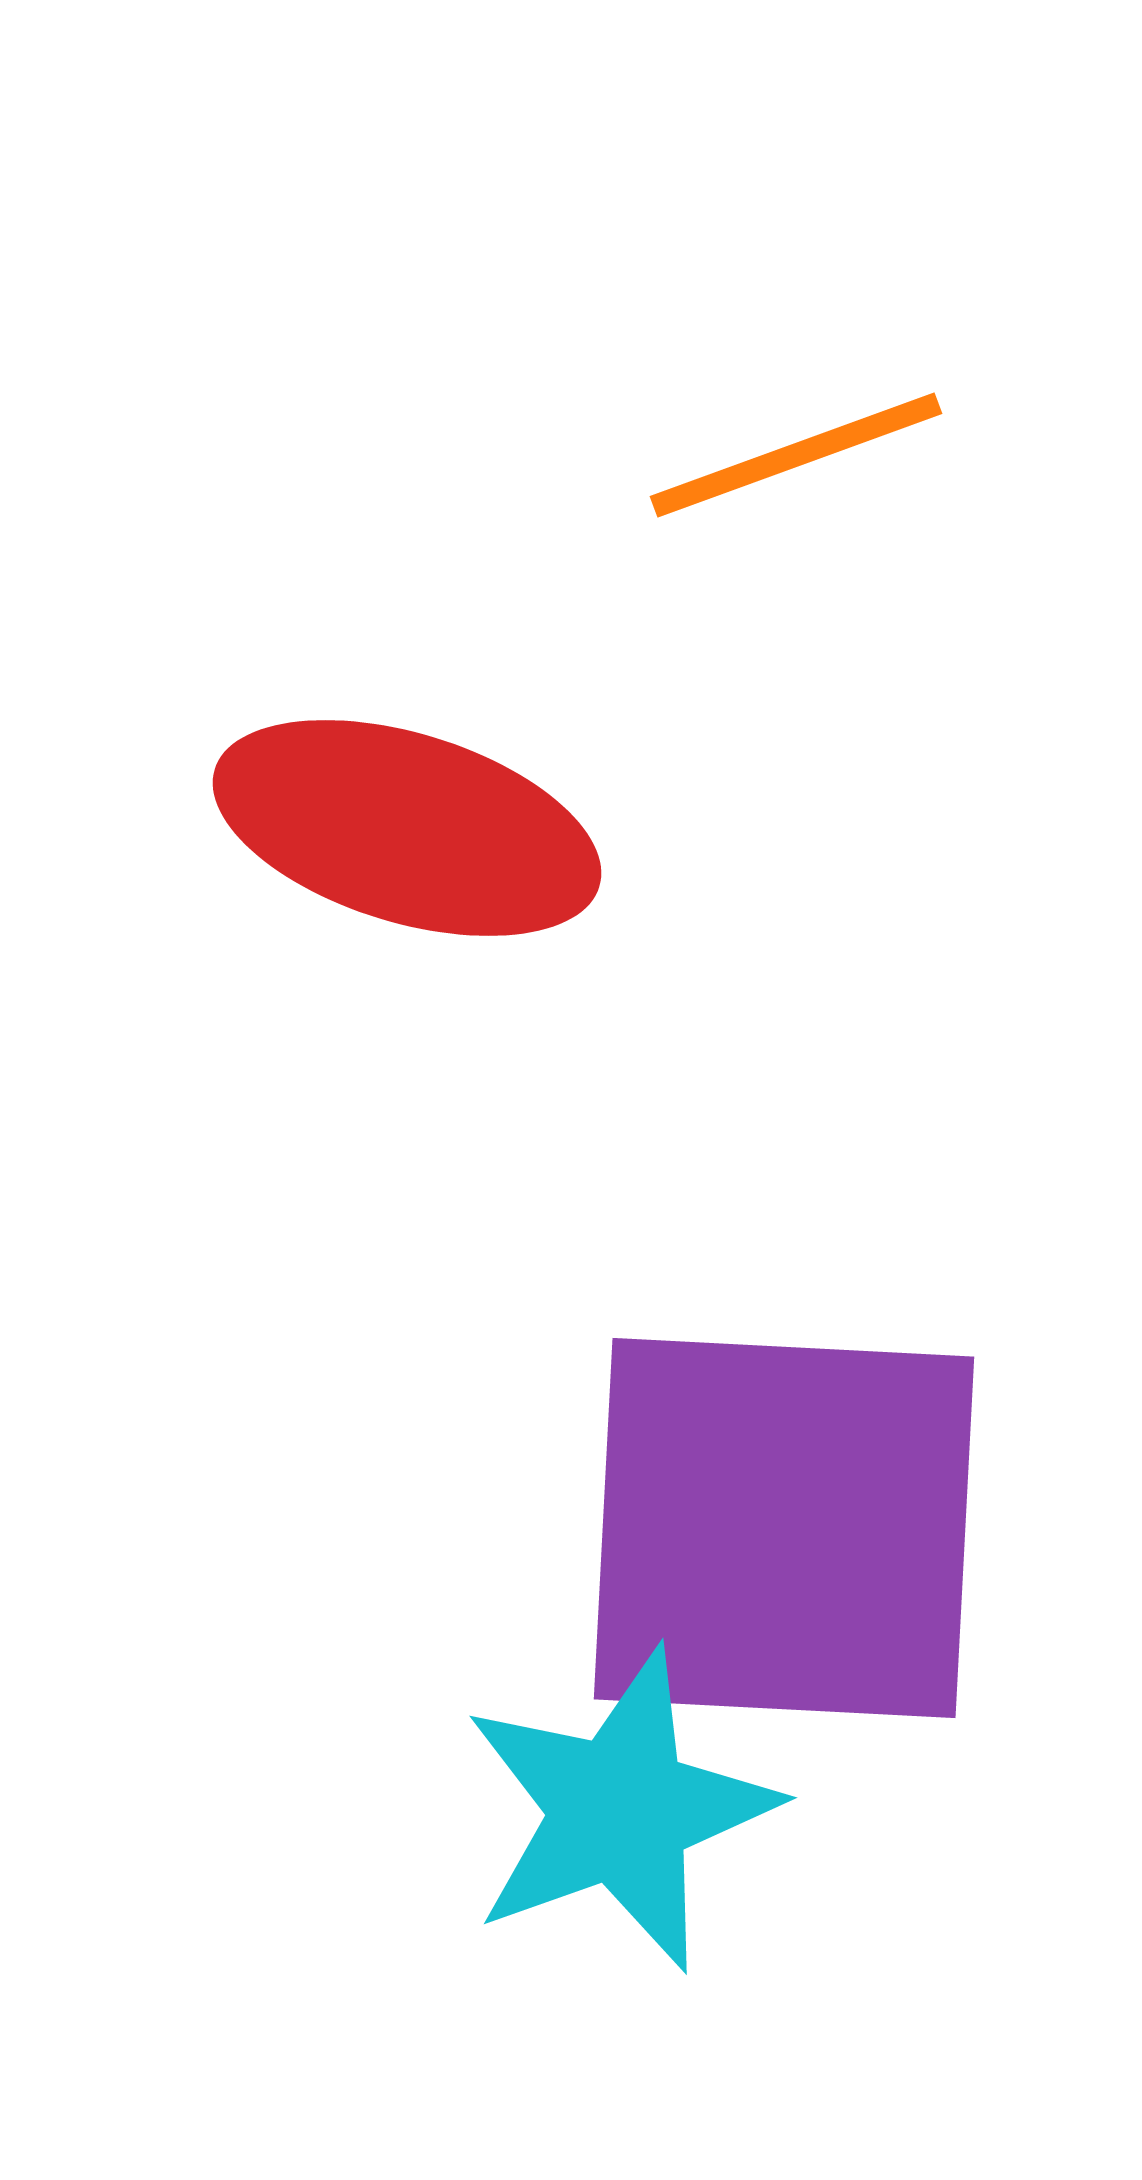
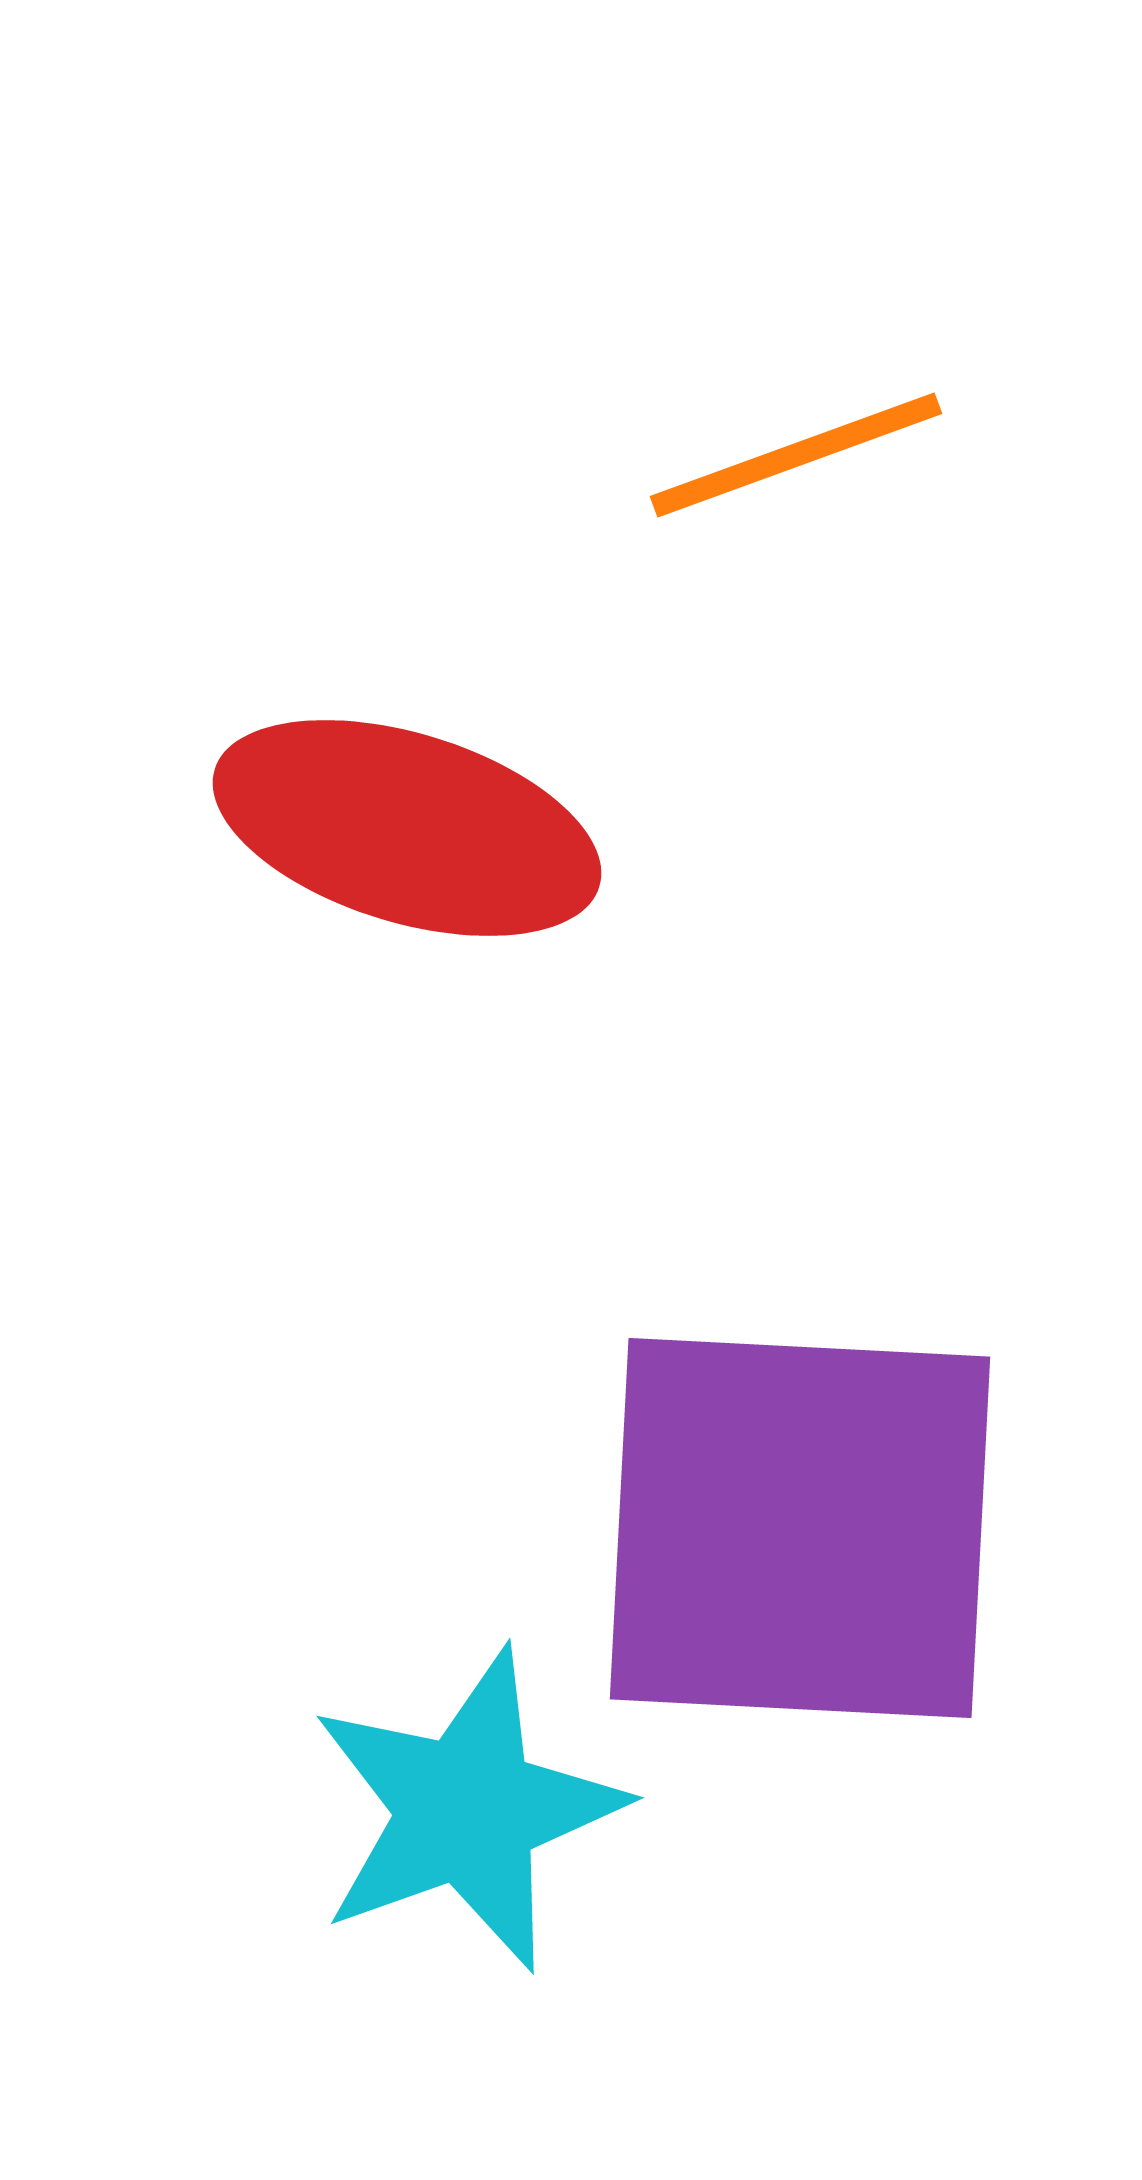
purple square: moved 16 px right
cyan star: moved 153 px left
